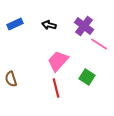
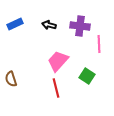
purple cross: moved 4 px left; rotated 30 degrees counterclockwise
pink line: rotated 54 degrees clockwise
green square: moved 1 px up
